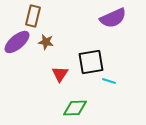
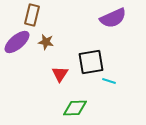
brown rectangle: moved 1 px left, 1 px up
